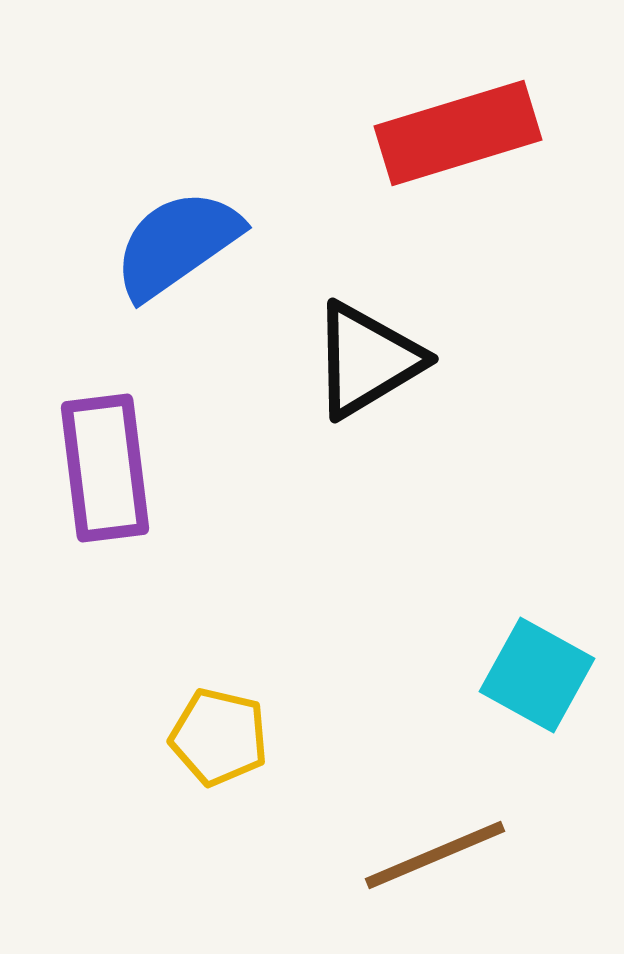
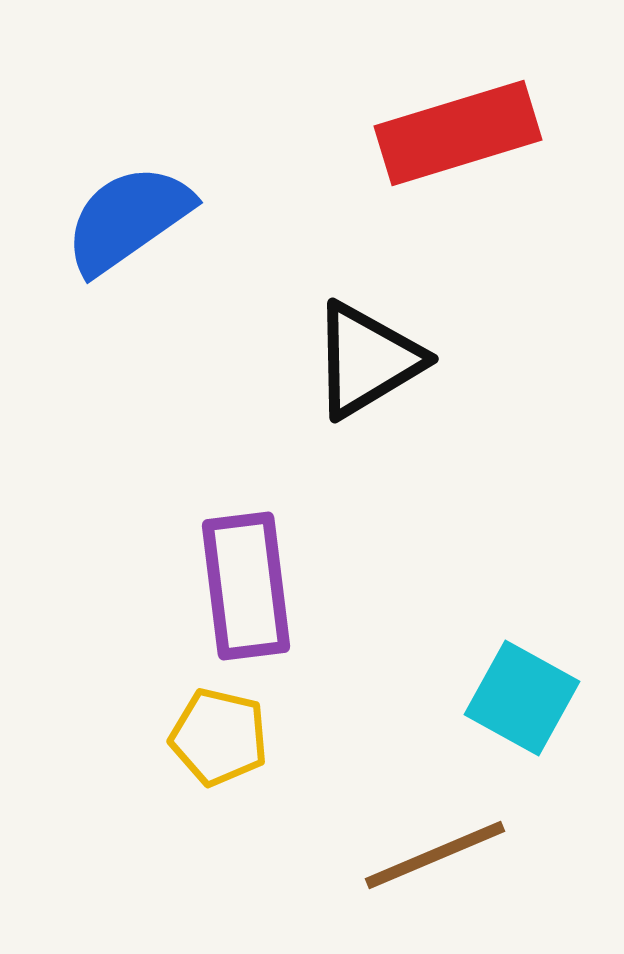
blue semicircle: moved 49 px left, 25 px up
purple rectangle: moved 141 px right, 118 px down
cyan square: moved 15 px left, 23 px down
